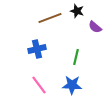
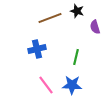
purple semicircle: rotated 32 degrees clockwise
pink line: moved 7 px right
